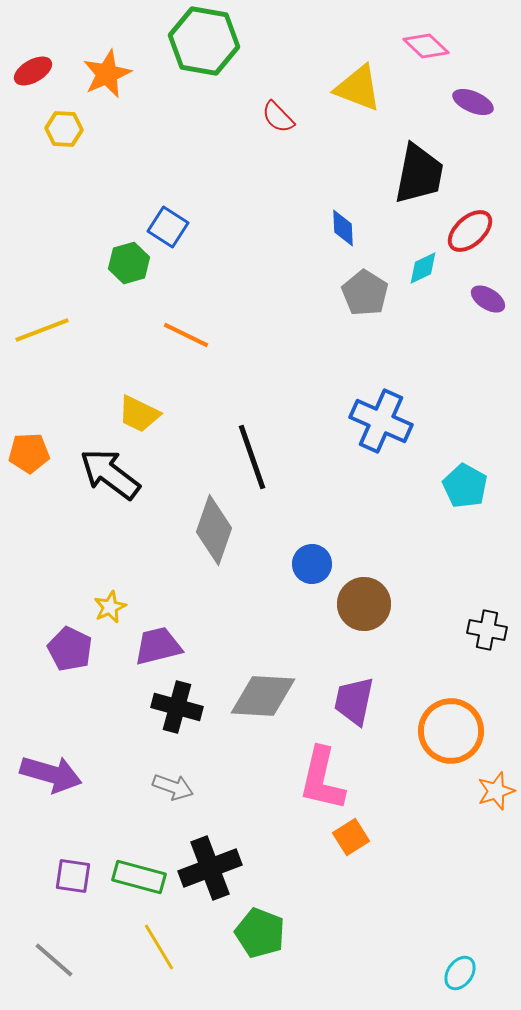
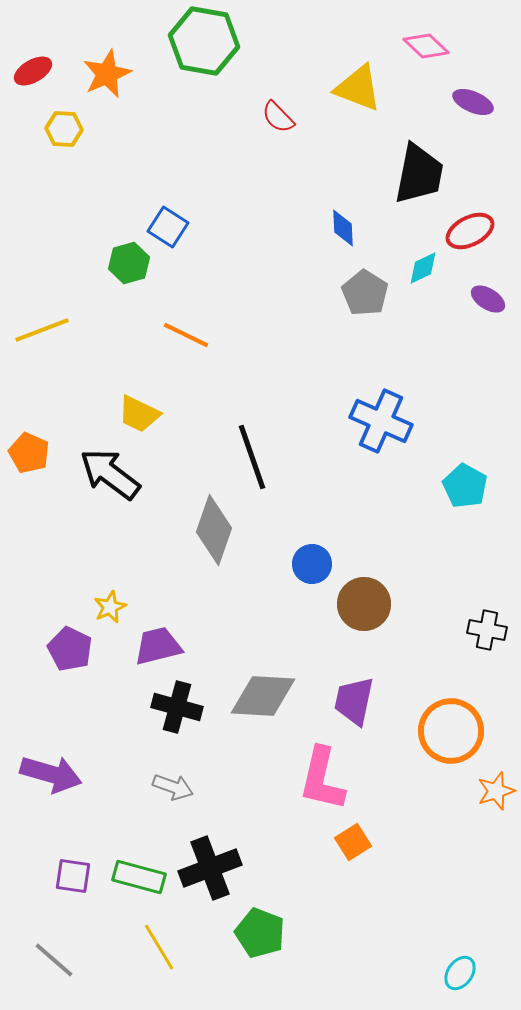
red ellipse at (470, 231): rotated 15 degrees clockwise
orange pentagon at (29, 453): rotated 27 degrees clockwise
orange square at (351, 837): moved 2 px right, 5 px down
